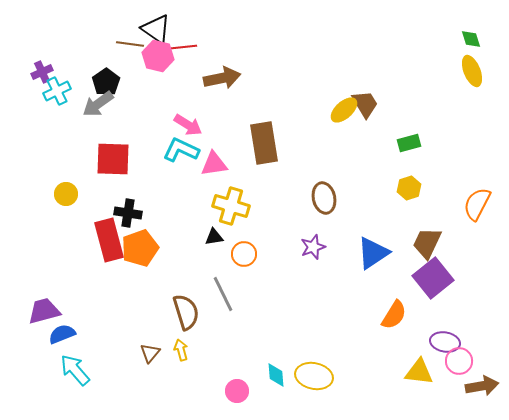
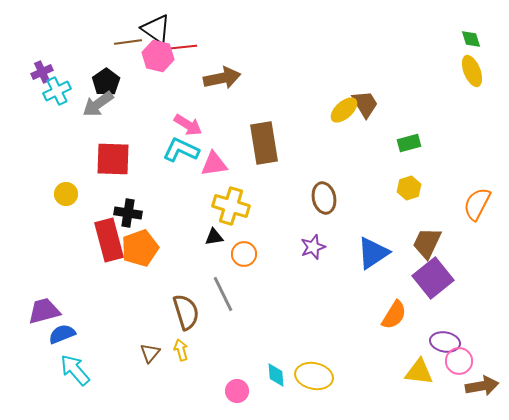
brown line at (130, 44): moved 2 px left, 2 px up; rotated 16 degrees counterclockwise
